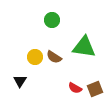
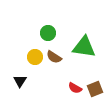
green circle: moved 4 px left, 13 px down
